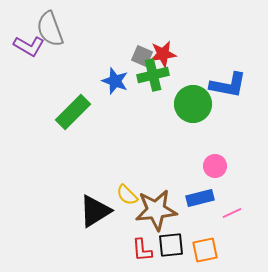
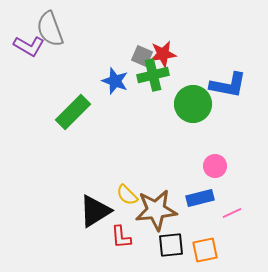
red L-shape: moved 21 px left, 13 px up
